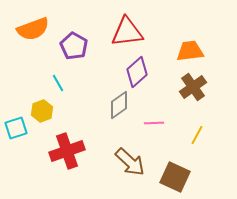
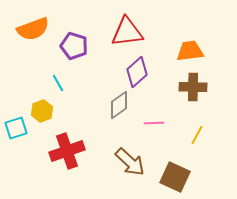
purple pentagon: rotated 12 degrees counterclockwise
brown cross: rotated 36 degrees clockwise
